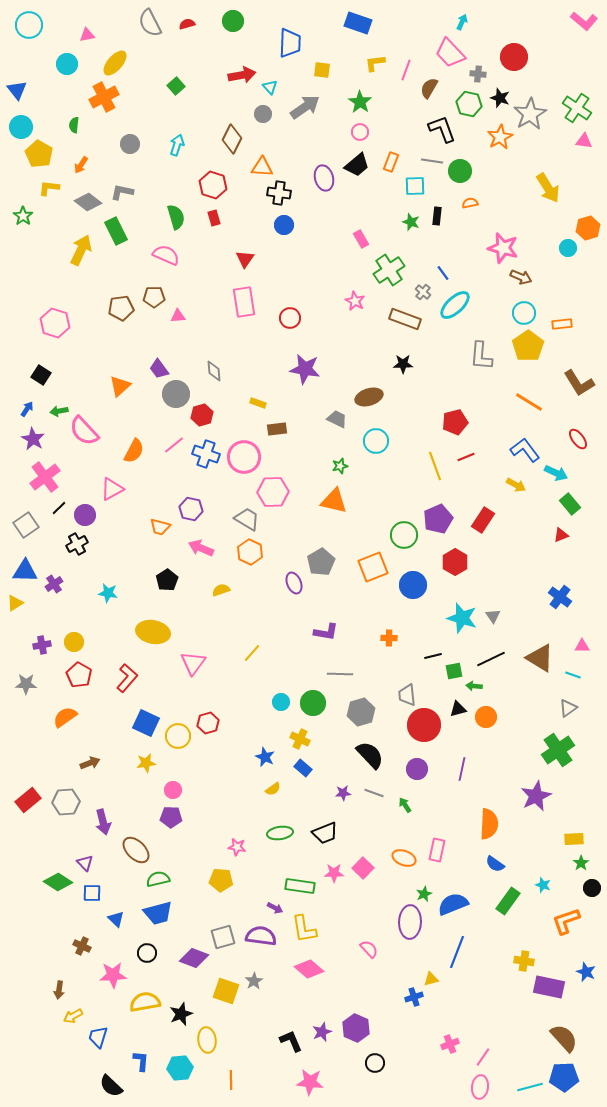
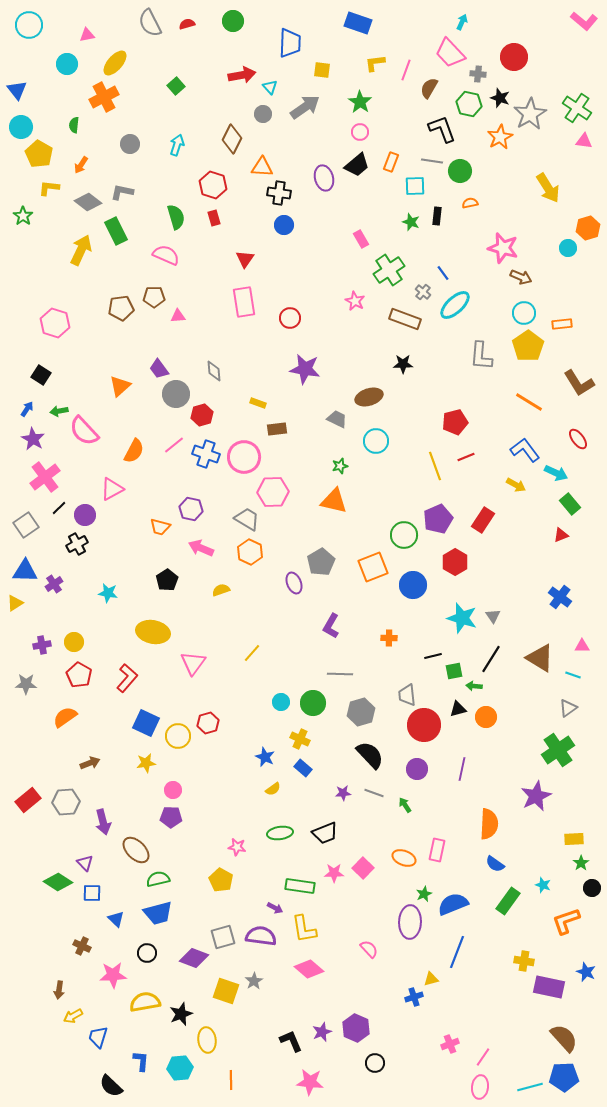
purple L-shape at (326, 632): moved 5 px right, 6 px up; rotated 110 degrees clockwise
black line at (491, 659): rotated 32 degrees counterclockwise
yellow pentagon at (221, 880): rotated 25 degrees clockwise
